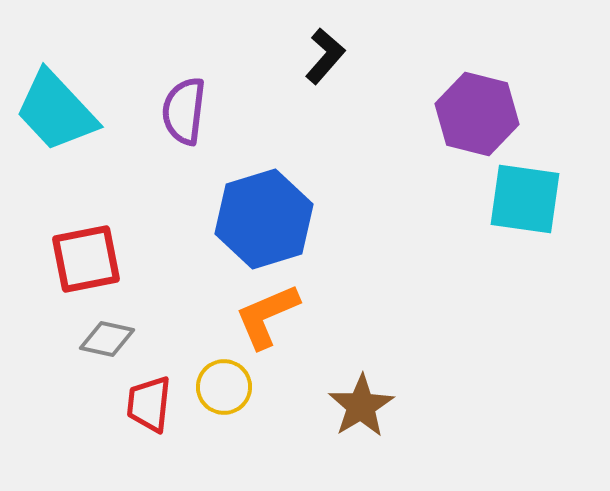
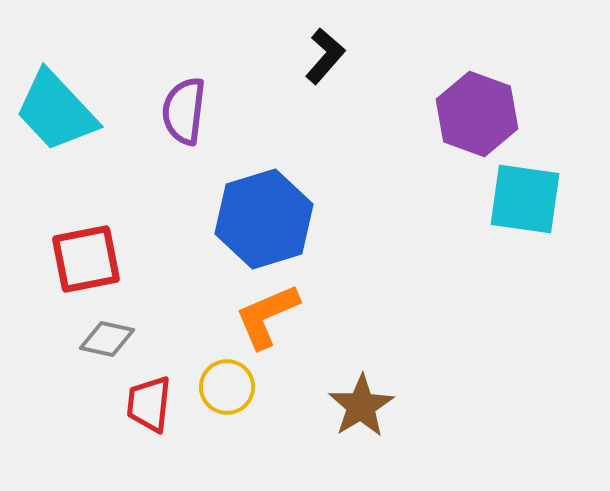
purple hexagon: rotated 6 degrees clockwise
yellow circle: moved 3 px right
